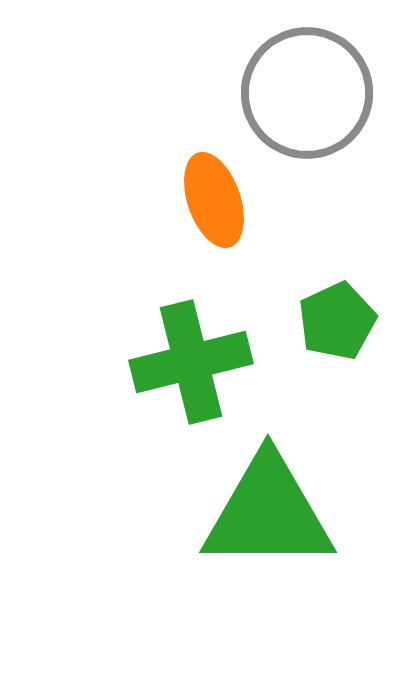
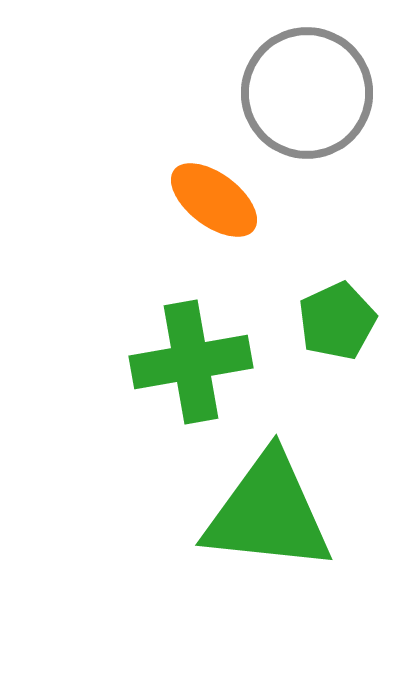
orange ellipse: rotated 34 degrees counterclockwise
green cross: rotated 4 degrees clockwise
green triangle: rotated 6 degrees clockwise
